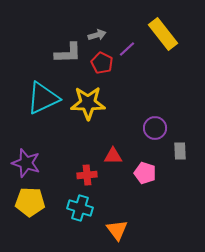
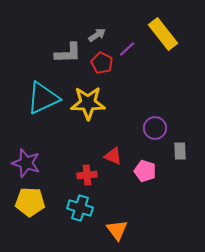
gray arrow: rotated 18 degrees counterclockwise
red triangle: rotated 24 degrees clockwise
pink pentagon: moved 2 px up
